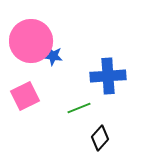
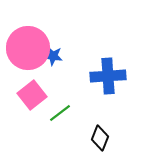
pink circle: moved 3 px left, 7 px down
pink square: moved 7 px right, 1 px up; rotated 12 degrees counterclockwise
green line: moved 19 px left, 5 px down; rotated 15 degrees counterclockwise
black diamond: rotated 20 degrees counterclockwise
